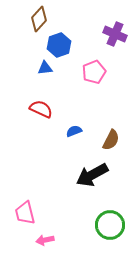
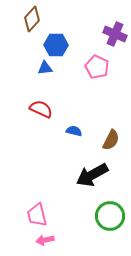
brown diamond: moved 7 px left
blue hexagon: moved 3 px left; rotated 20 degrees clockwise
pink pentagon: moved 3 px right, 5 px up; rotated 25 degrees counterclockwise
blue semicircle: rotated 35 degrees clockwise
pink trapezoid: moved 12 px right, 2 px down
green circle: moved 9 px up
